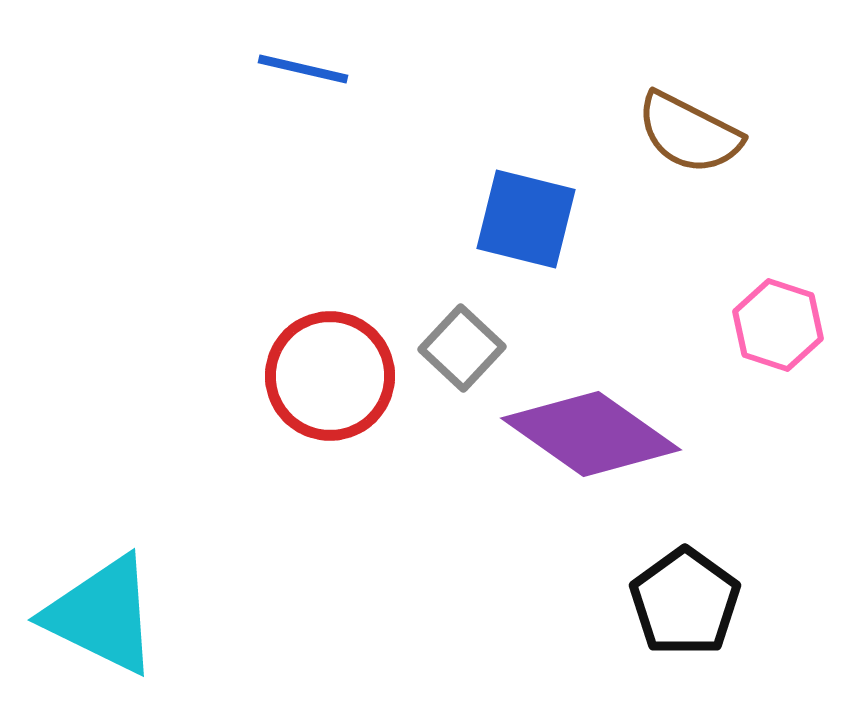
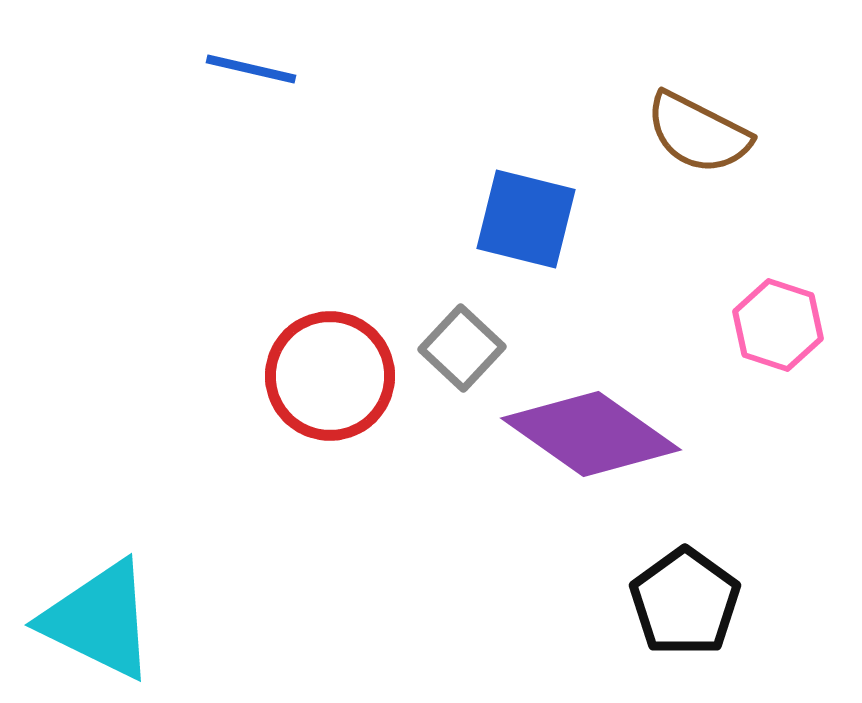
blue line: moved 52 px left
brown semicircle: moved 9 px right
cyan triangle: moved 3 px left, 5 px down
